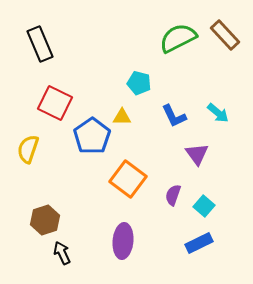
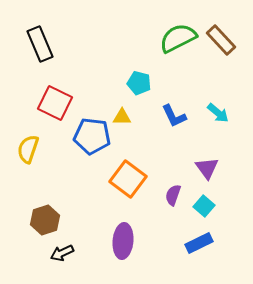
brown rectangle: moved 4 px left, 5 px down
blue pentagon: rotated 30 degrees counterclockwise
purple triangle: moved 10 px right, 14 px down
black arrow: rotated 90 degrees counterclockwise
